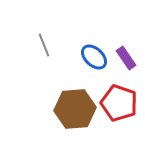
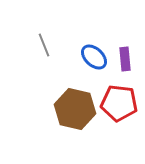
purple rectangle: moved 1 px left, 1 px down; rotated 30 degrees clockwise
red pentagon: rotated 12 degrees counterclockwise
brown hexagon: rotated 18 degrees clockwise
